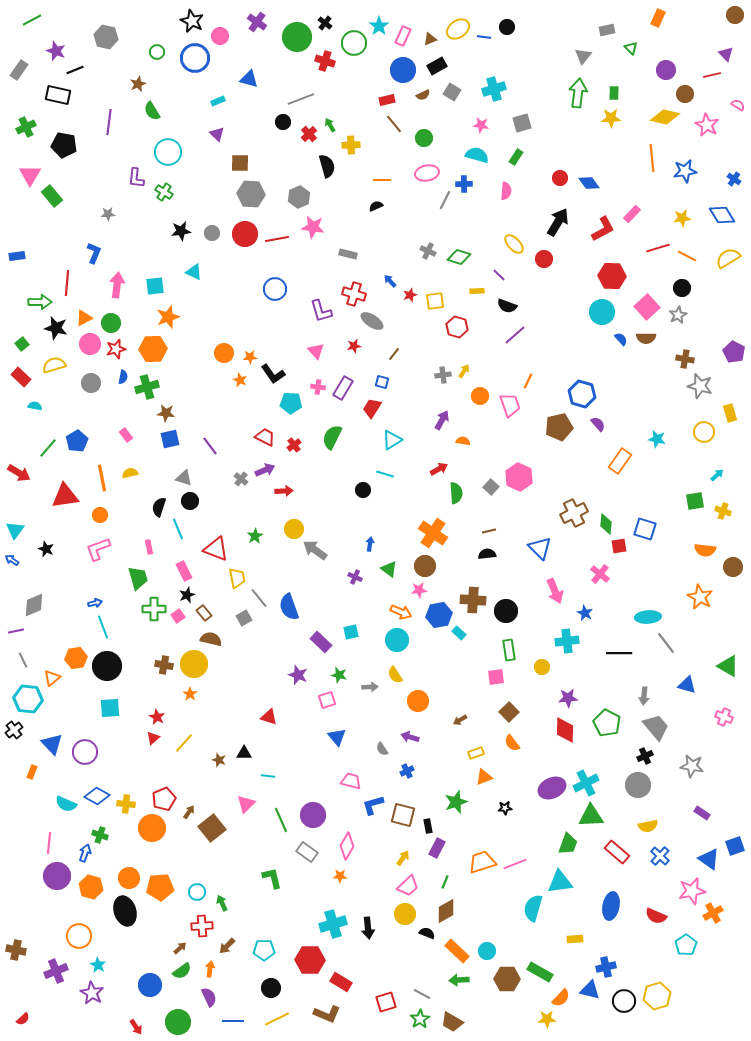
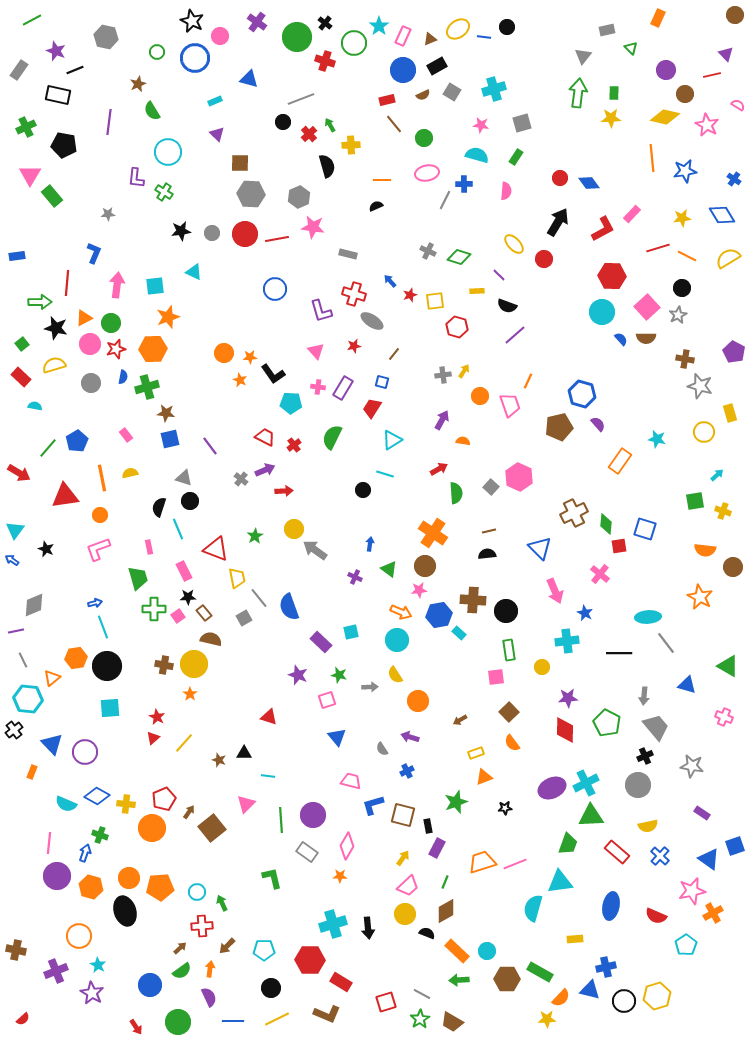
cyan rectangle at (218, 101): moved 3 px left
black star at (187, 595): moved 1 px right, 2 px down; rotated 21 degrees clockwise
green line at (281, 820): rotated 20 degrees clockwise
